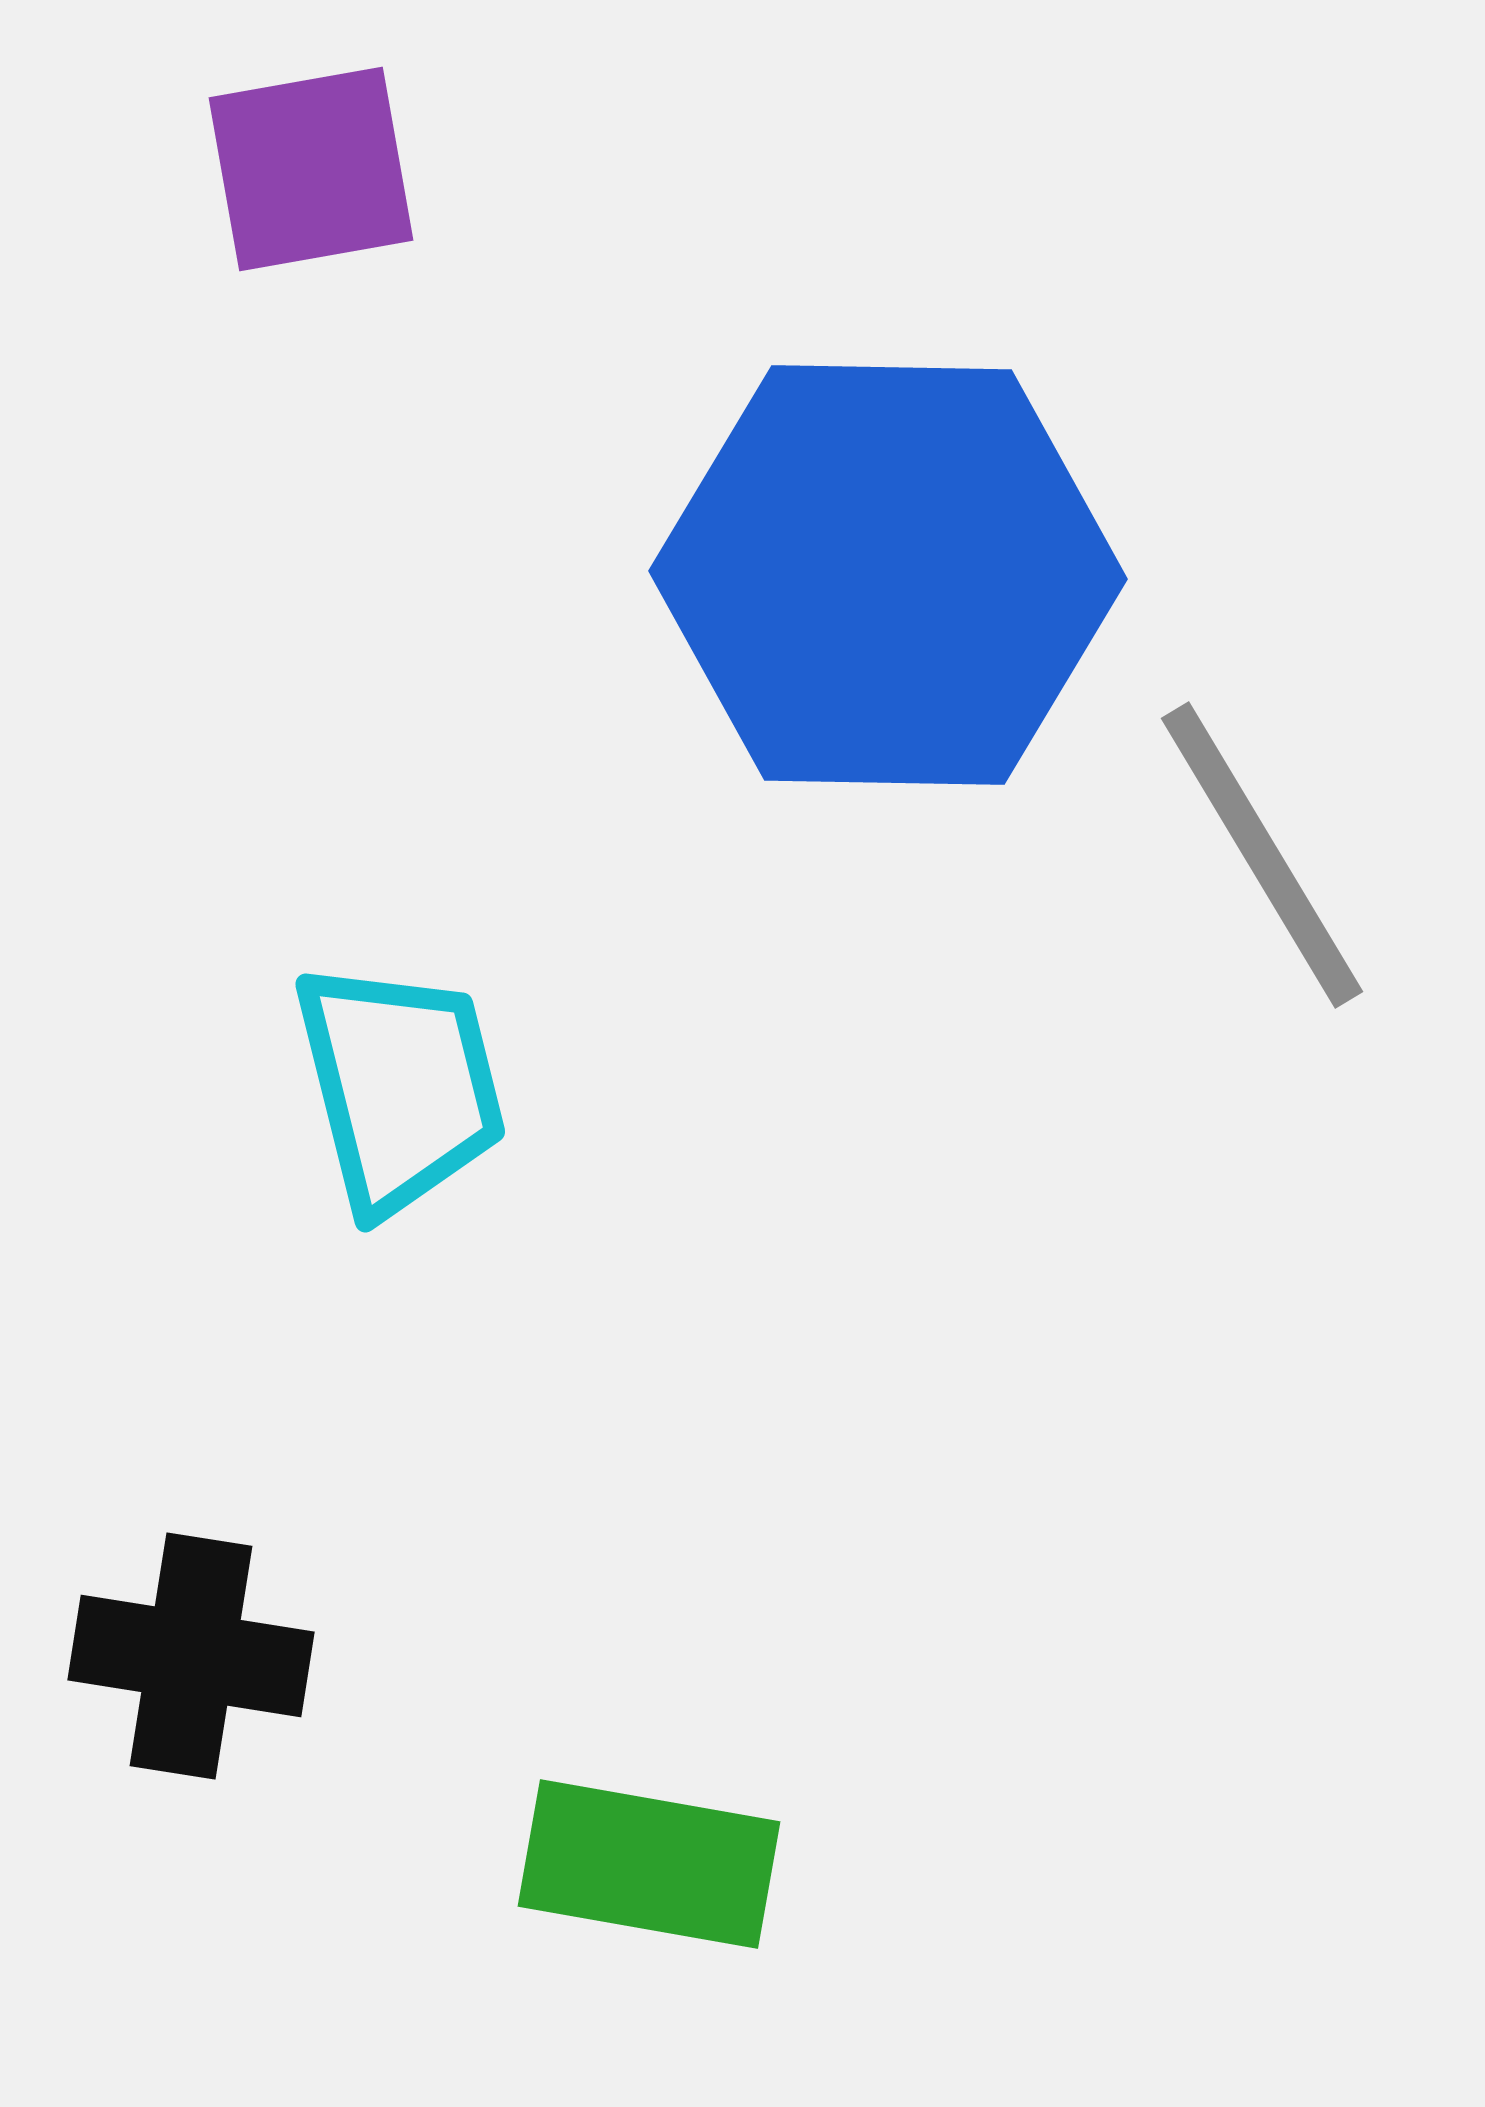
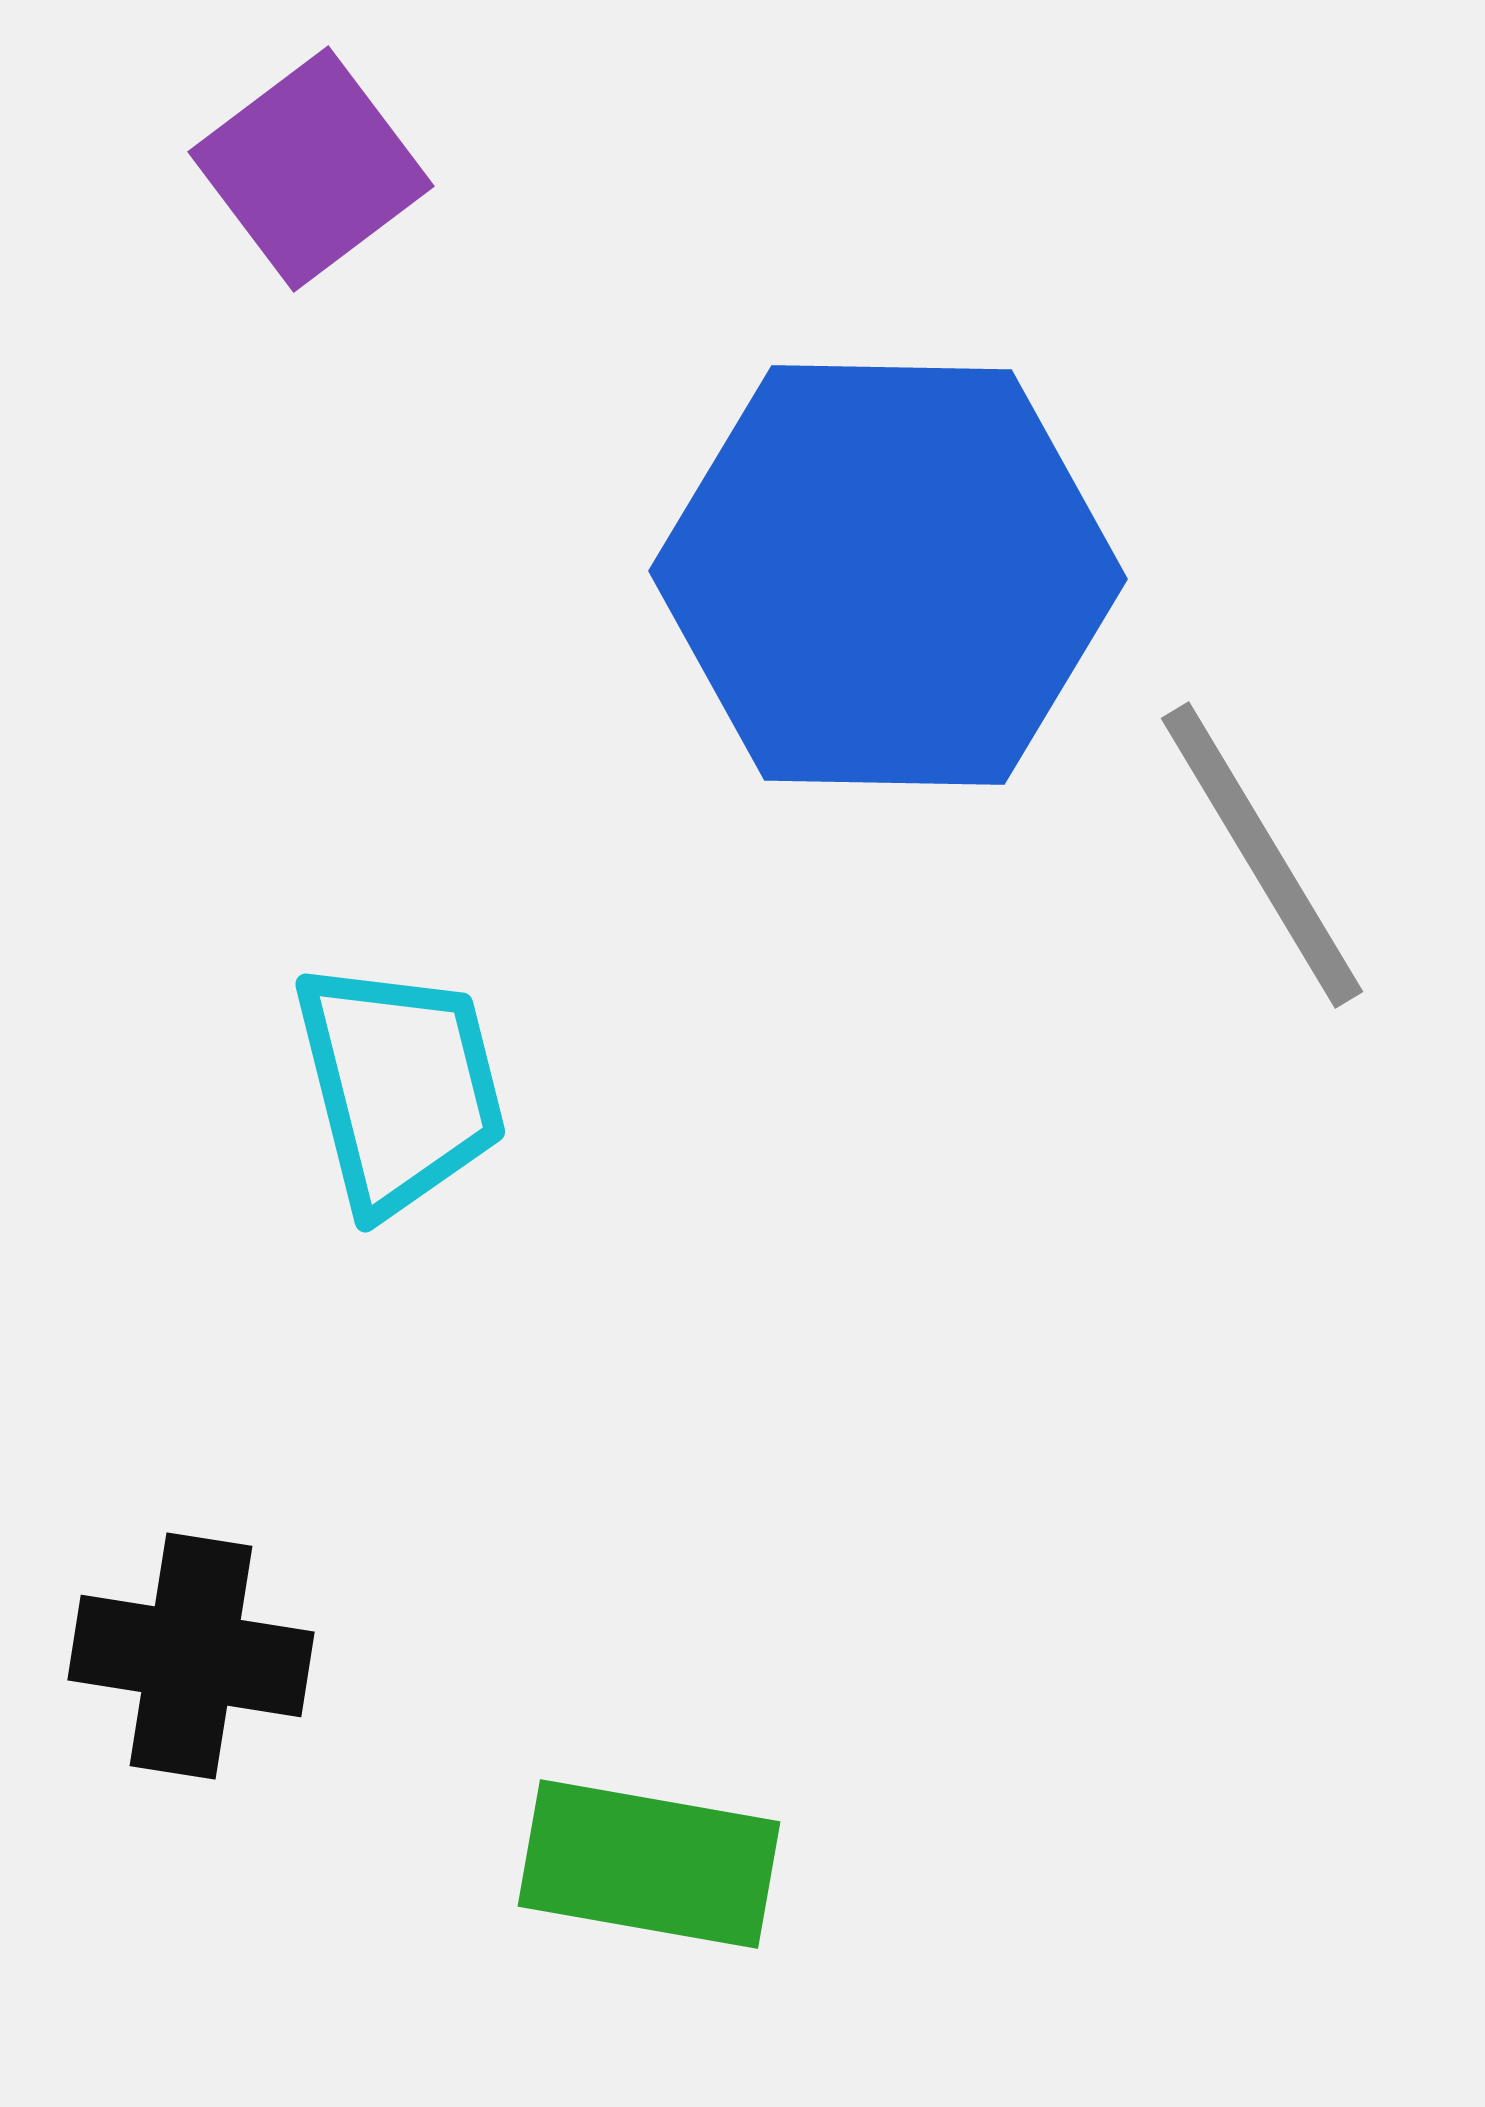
purple square: rotated 27 degrees counterclockwise
